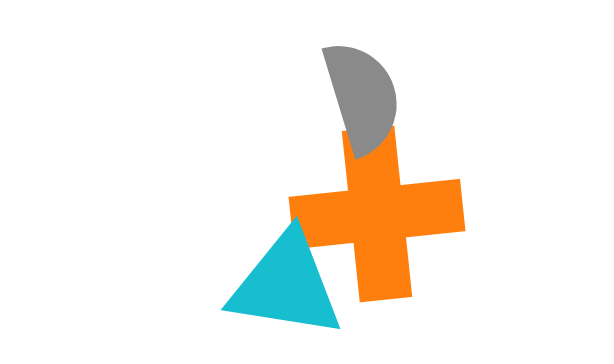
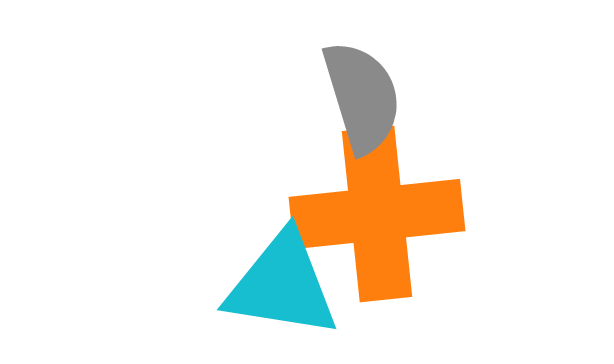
cyan triangle: moved 4 px left
